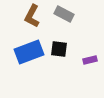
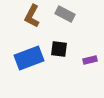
gray rectangle: moved 1 px right
blue rectangle: moved 6 px down
